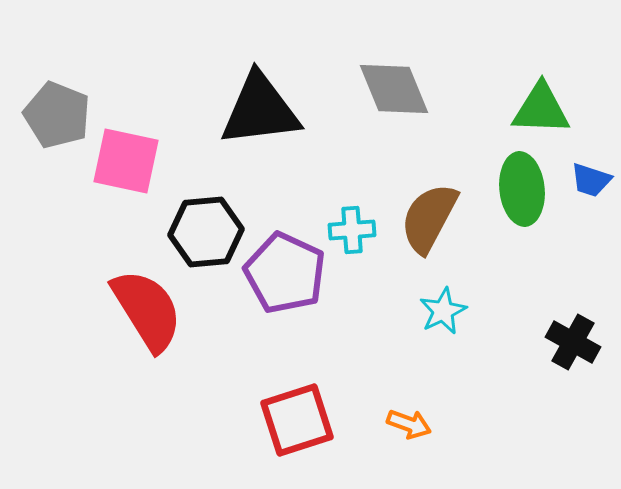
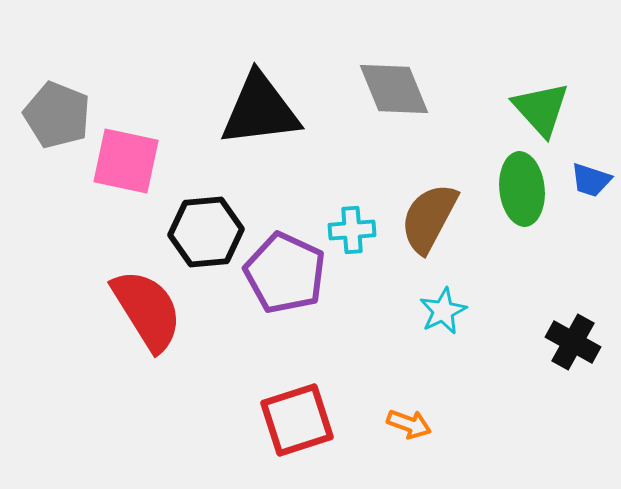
green triangle: rotated 46 degrees clockwise
